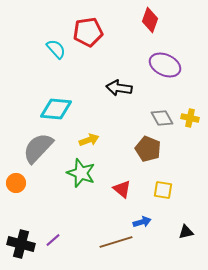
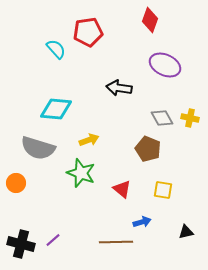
gray semicircle: rotated 116 degrees counterclockwise
brown line: rotated 16 degrees clockwise
